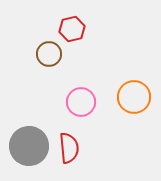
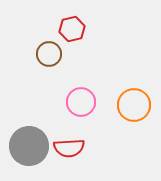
orange circle: moved 8 px down
red semicircle: rotated 92 degrees clockwise
